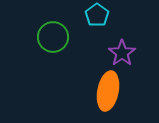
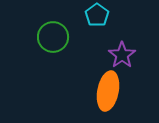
purple star: moved 2 px down
